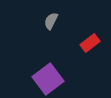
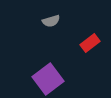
gray semicircle: rotated 132 degrees counterclockwise
